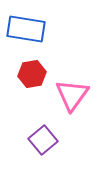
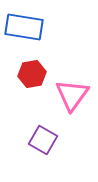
blue rectangle: moved 2 px left, 2 px up
purple square: rotated 20 degrees counterclockwise
